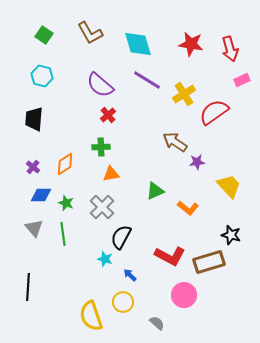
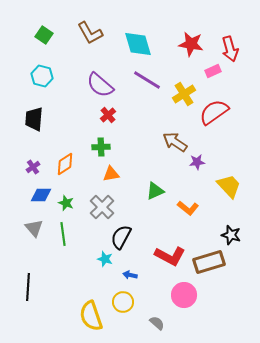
pink rectangle: moved 29 px left, 9 px up
purple cross: rotated 16 degrees clockwise
blue arrow: rotated 32 degrees counterclockwise
